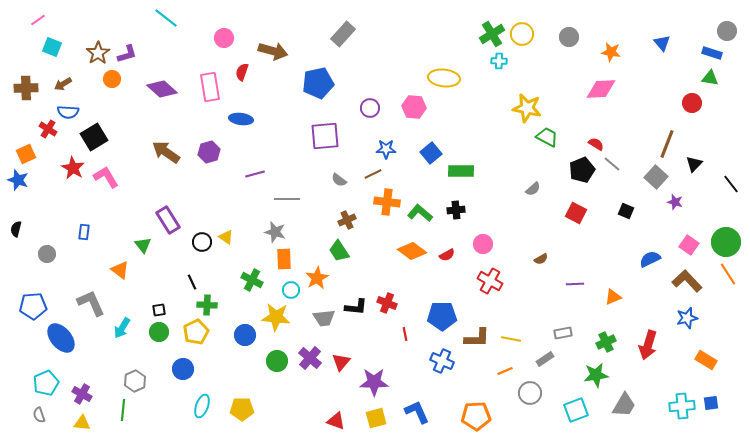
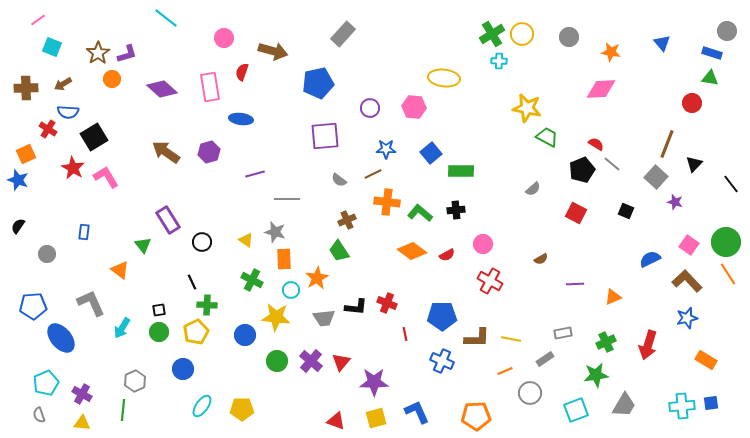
black semicircle at (16, 229): moved 2 px right, 3 px up; rotated 21 degrees clockwise
yellow triangle at (226, 237): moved 20 px right, 3 px down
purple cross at (310, 358): moved 1 px right, 3 px down
cyan ellipse at (202, 406): rotated 15 degrees clockwise
